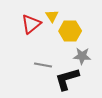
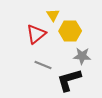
yellow triangle: moved 1 px right, 1 px up
red triangle: moved 5 px right, 10 px down
gray line: rotated 12 degrees clockwise
black L-shape: moved 2 px right, 1 px down
